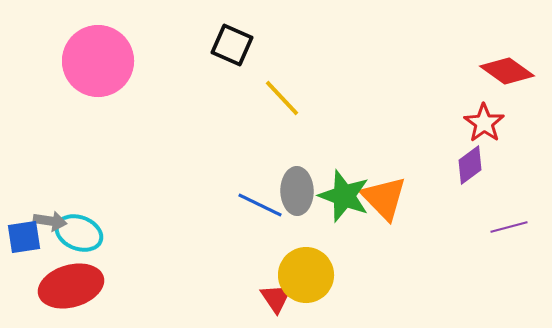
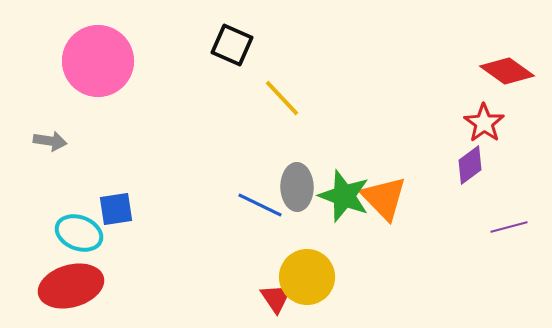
gray ellipse: moved 4 px up
gray arrow: moved 80 px up
blue square: moved 92 px right, 28 px up
yellow circle: moved 1 px right, 2 px down
